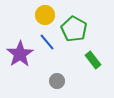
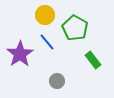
green pentagon: moved 1 px right, 1 px up
